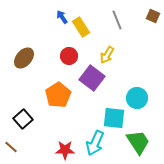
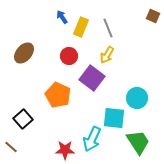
gray line: moved 9 px left, 8 px down
yellow rectangle: rotated 54 degrees clockwise
brown ellipse: moved 5 px up
orange pentagon: rotated 15 degrees counterclockwise
cyan arrow: moved 3 px left, 4 px up
